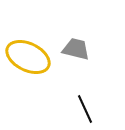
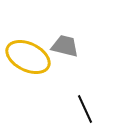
gray trapezoid: moved 11 px left, 3 px up
